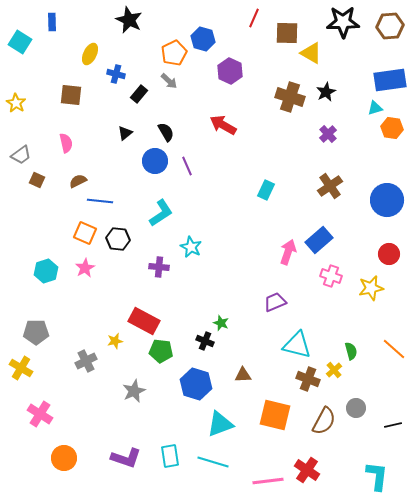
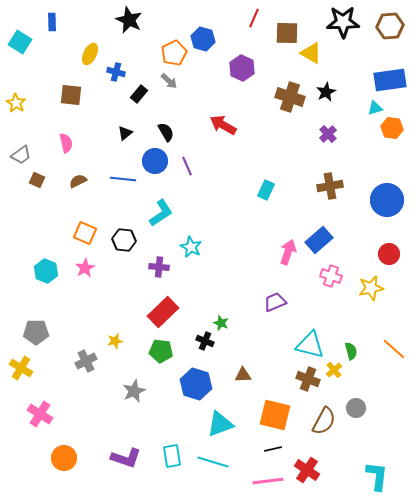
purple hexagon at (230, 71): moved 12 px right, 3 px up
blue cross at (116, 74): moved 2 px up
brown cross at (330, 186): rotated 25 degrees clockwise
blue line at (100, 201): moved 23 px right, 22 px up
black hexagon at (118, 239): moved 6 px right, 1 px down
cyan hexagon at (46, 271): rotated 20 degrees counterclockwise
red rectangle at (144, 321): moved 19 px right, 9 px up; rotated 72 degrees counterclockwise
cyan triangle at (297, 345): moved 13 px right
black line at (393, 425): moved 120 px left, 24 px down
cyan rectangle at (170, 456): moved 2 px right
